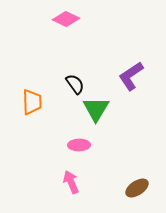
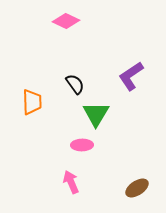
pink diamond: moved 2 px down
green triangle: moved 5 px down
pink ellipse: moved 3 px right
